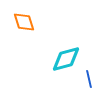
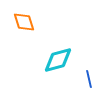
cyan diamond: moved 8 px left, 1 px down
